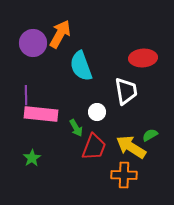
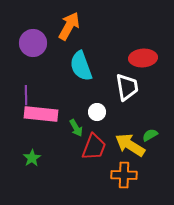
orange arrow: moved 9 px right, 8 px up
white trapezoid: moved 1 px right, 4 px up
yellow arrow: moved 1 px left, 2 px up
